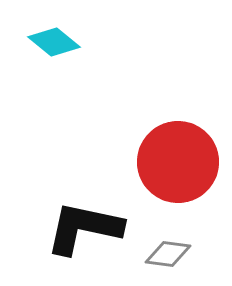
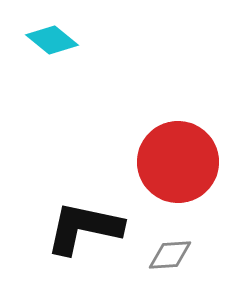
cyan diamond: moved 2 px left, 2 px up
gray diamond: moved 2 px right, 1 px down; rotated 12 degrees counterclockwise
